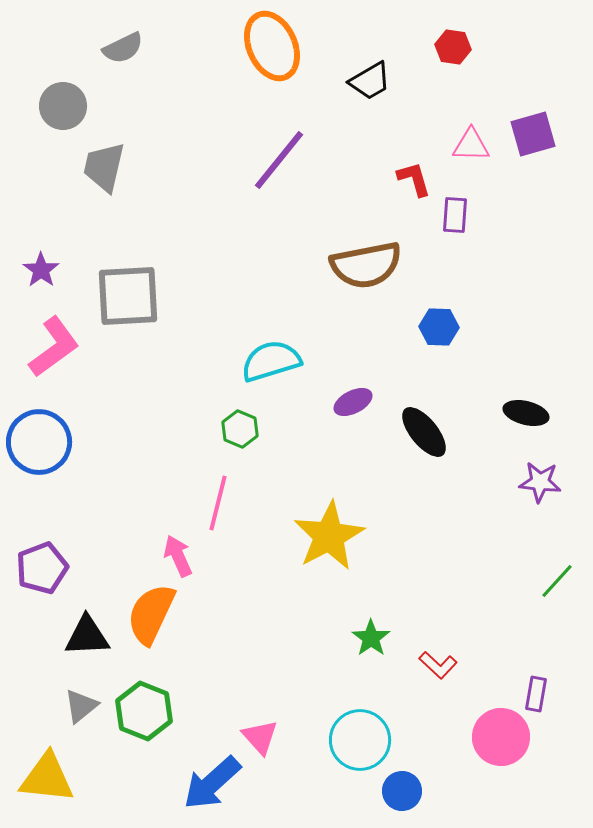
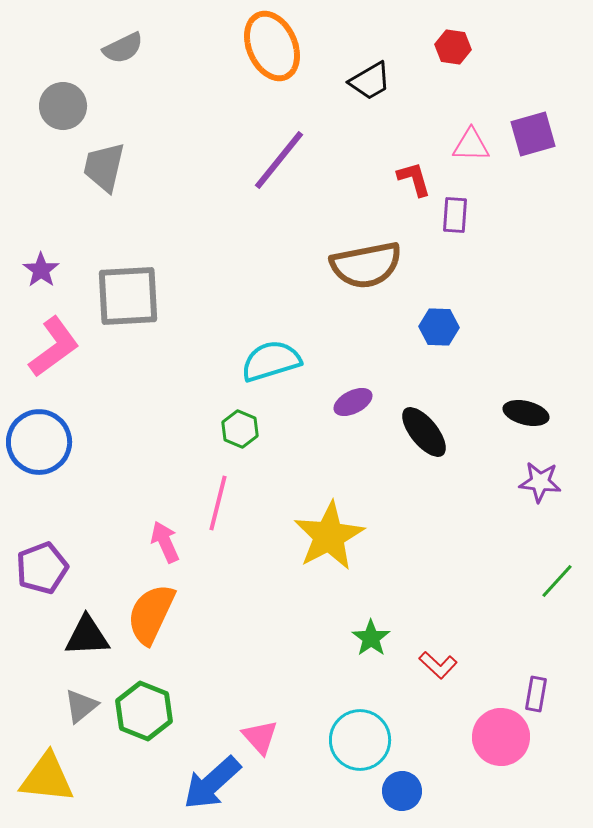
pink arrow at (178, 556): moved 13 px left, 14 px up
